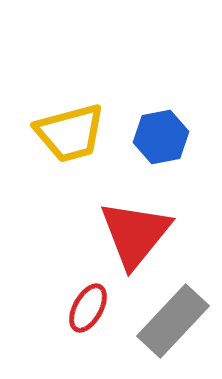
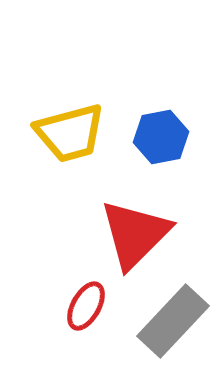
red triangle: rotated 6 degrees clockwise
red ellipse: moved 2 px left, 2 px up
